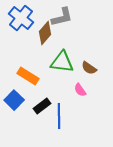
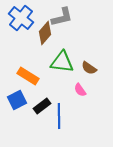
blue square: moved 3 px right; rotated 18 degrees clockwise
